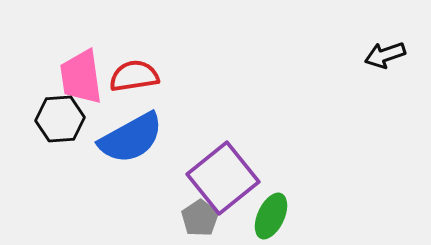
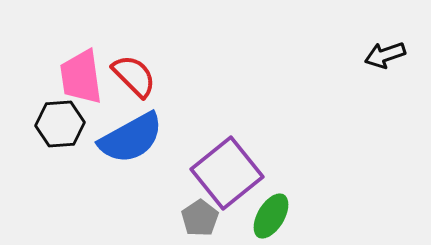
red semicircle: rotated 54 degrees clockwise
black hexagon: moved 5 px down
purple square: moved 4 px right, 5 px up
green ellipse: rotated 6 degrees clockwise
